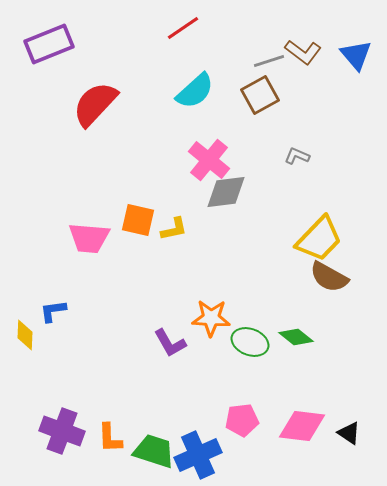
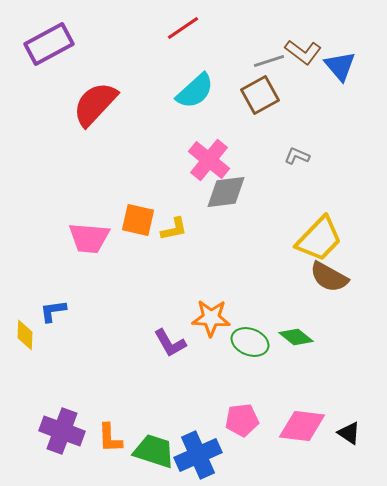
purple rectangle: rotated 6 degrees counterclockwise
blue triangle: moved 16 px left, 11 px down
